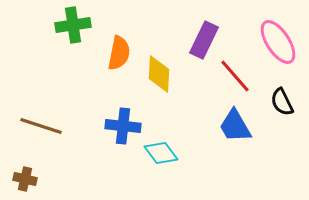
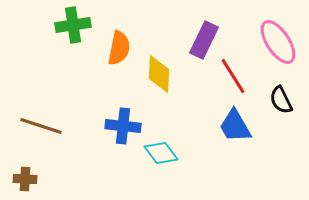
orange semicircle: moved 5 px up
red line: moved 2 px left; rotated 9 degrees clockwise
black semicircle: moved 1 px left, 2 px up
brown cross: rotated 10 degrees counterclockwise
